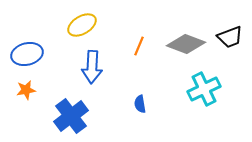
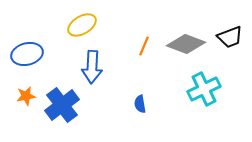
orange line: moved 5 px right
orange star: moved 6 px down
blue cross: moved 9 px left, 11 px up
